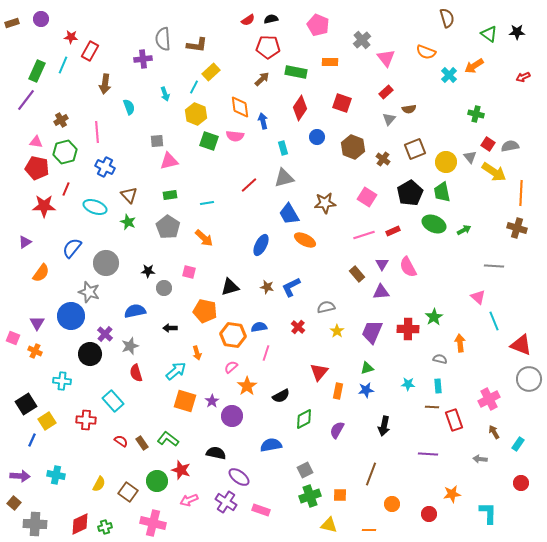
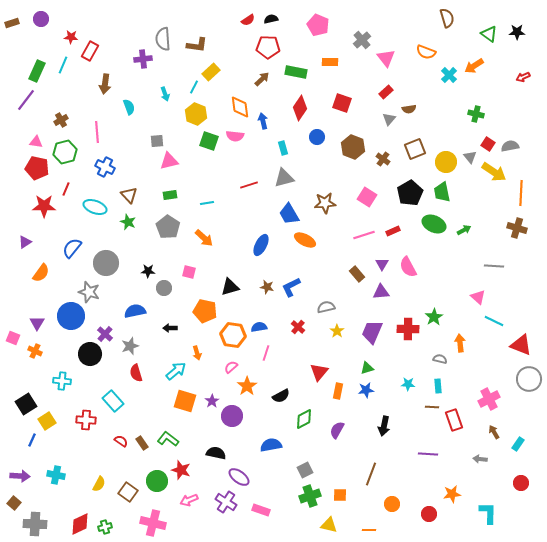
red line at (249, 185): rotated 24 degrees clockwise
cyan line at (494, 321): rotated 42 degrees counterclockwise
